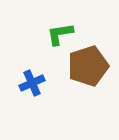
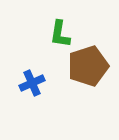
green L-shape: rotated 72 degrees counterclockwise
